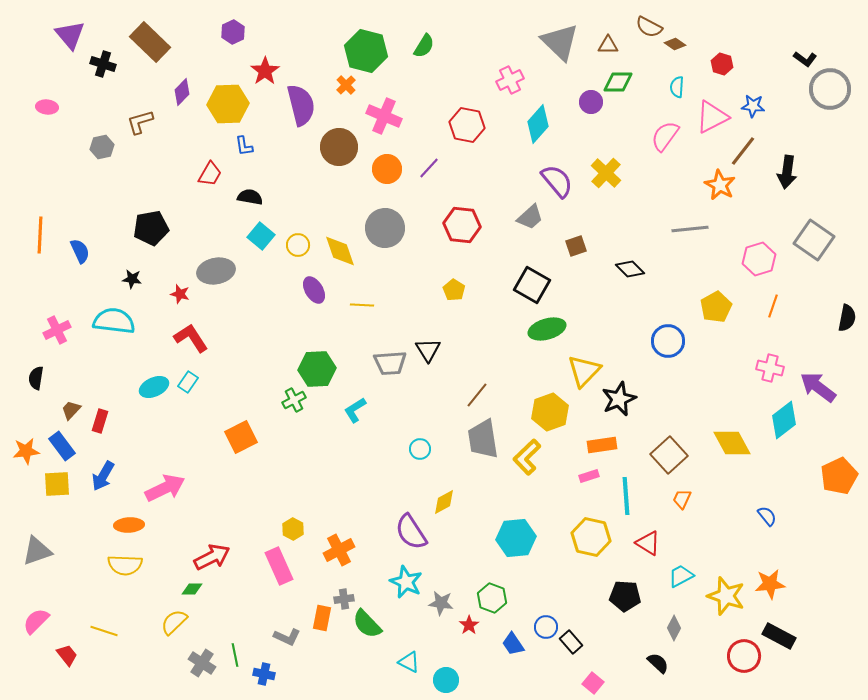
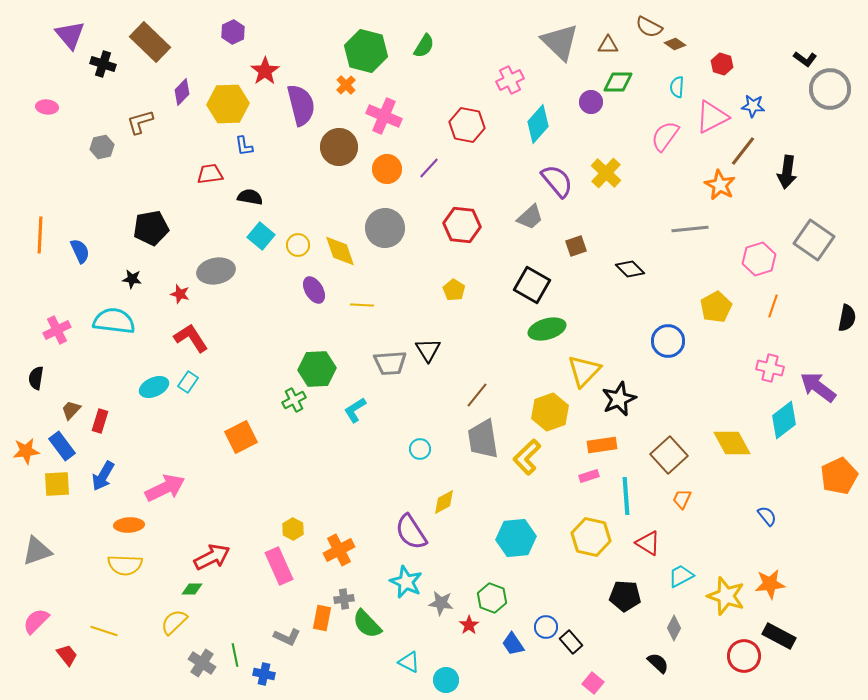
red trapezoid at (210, 174): rotated 128 degrees counterclockwise
